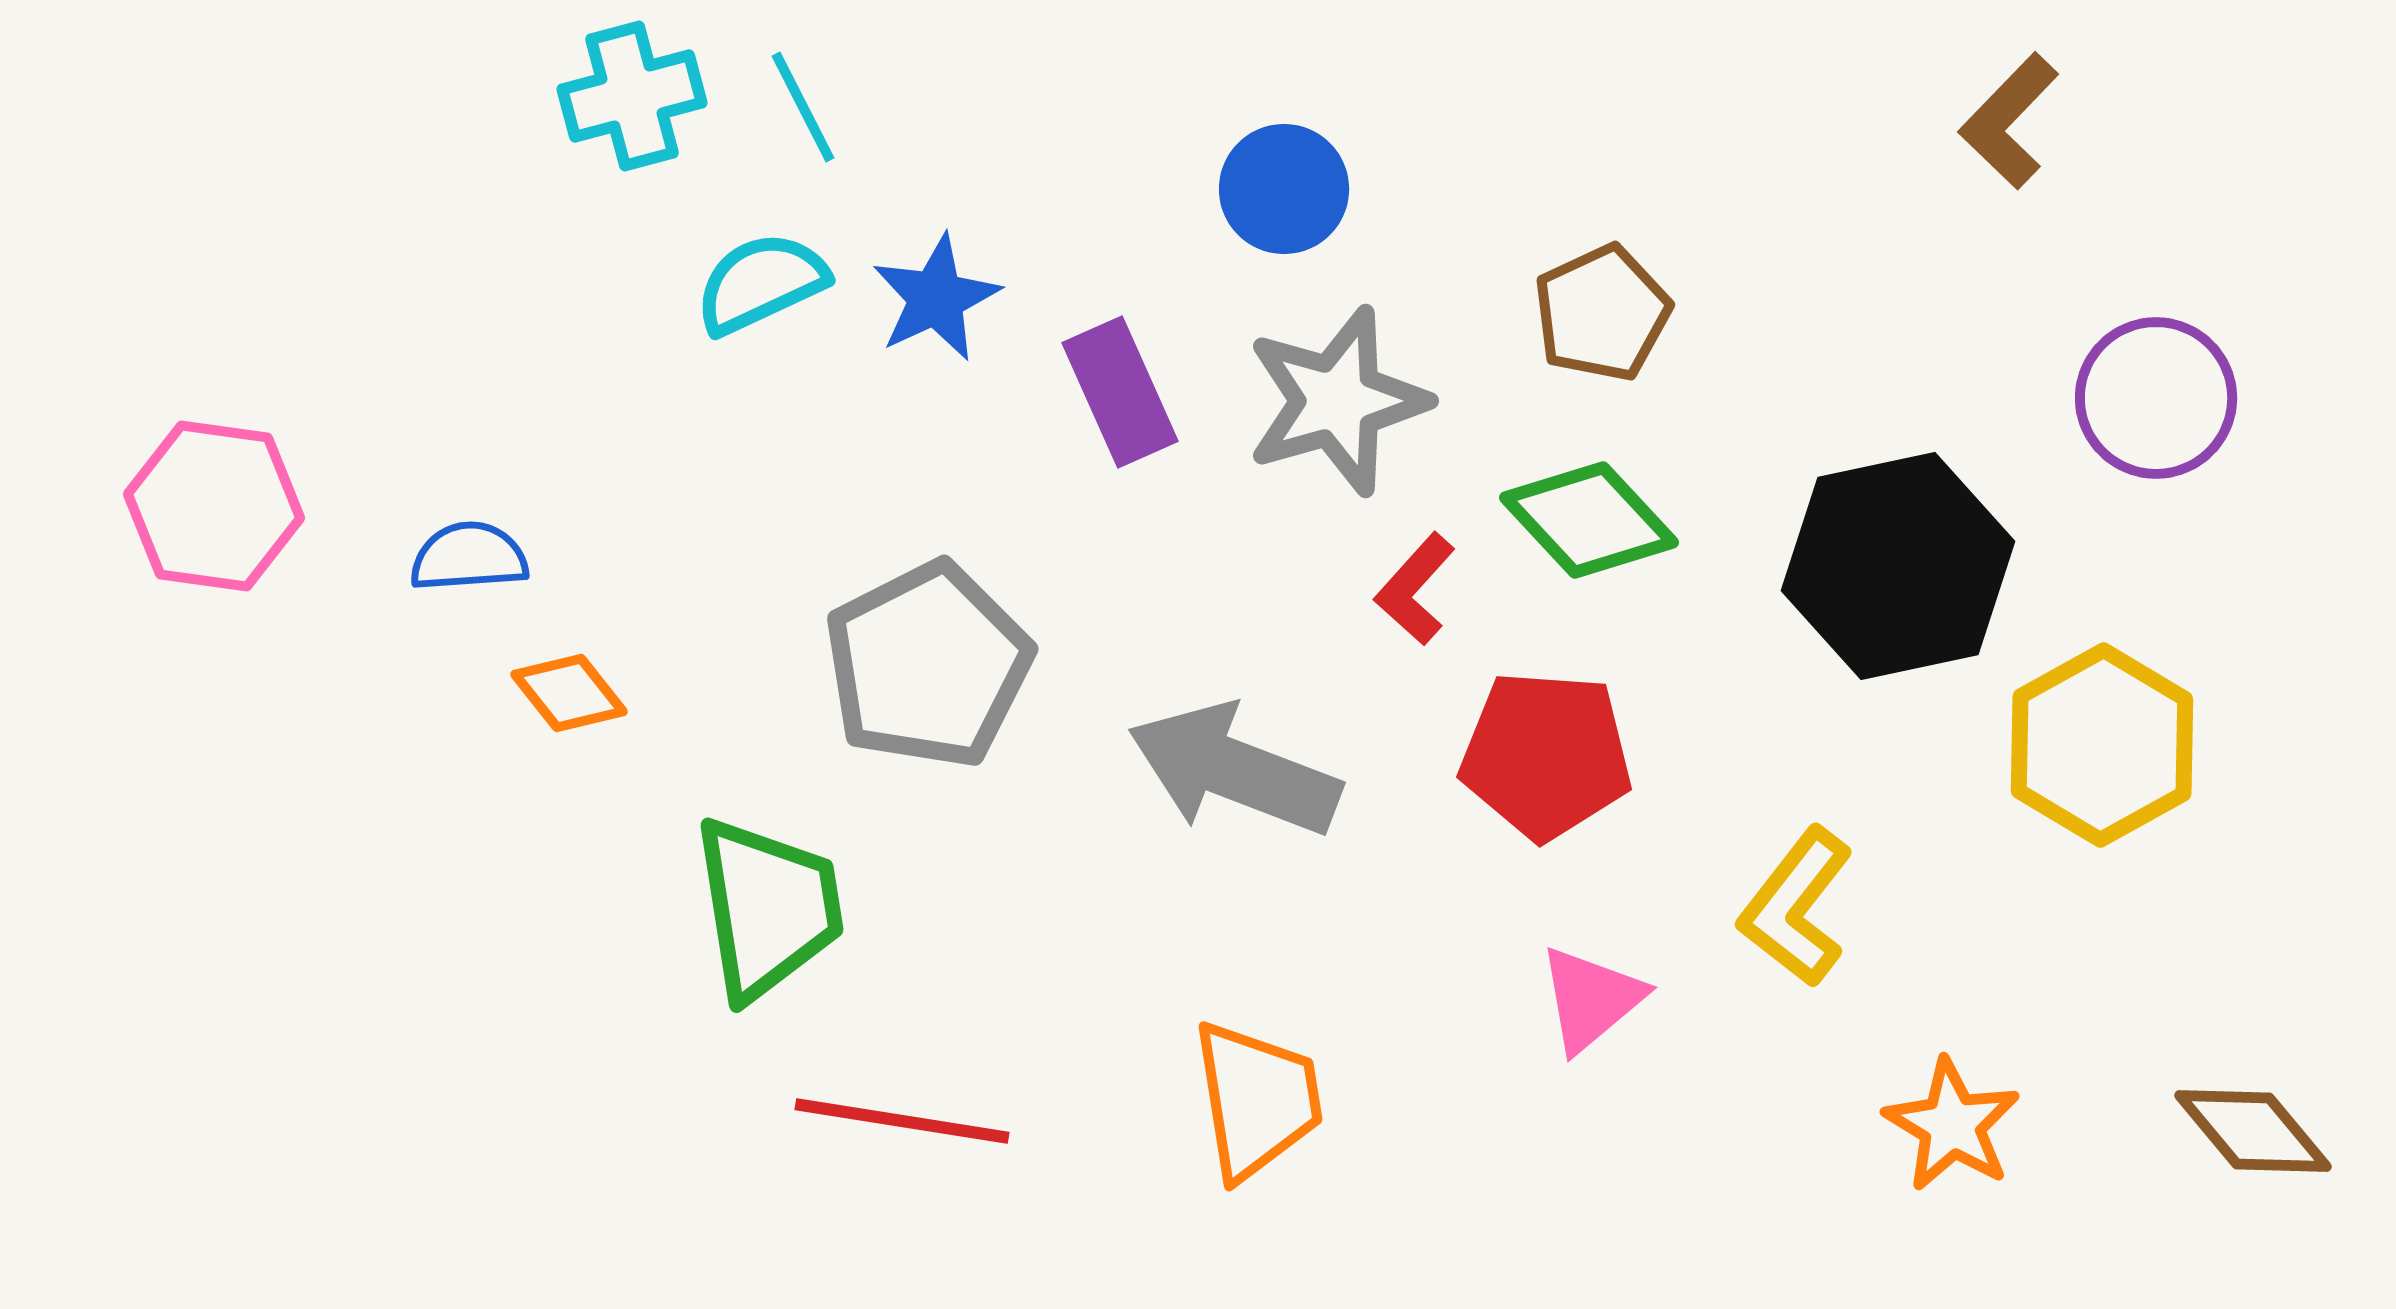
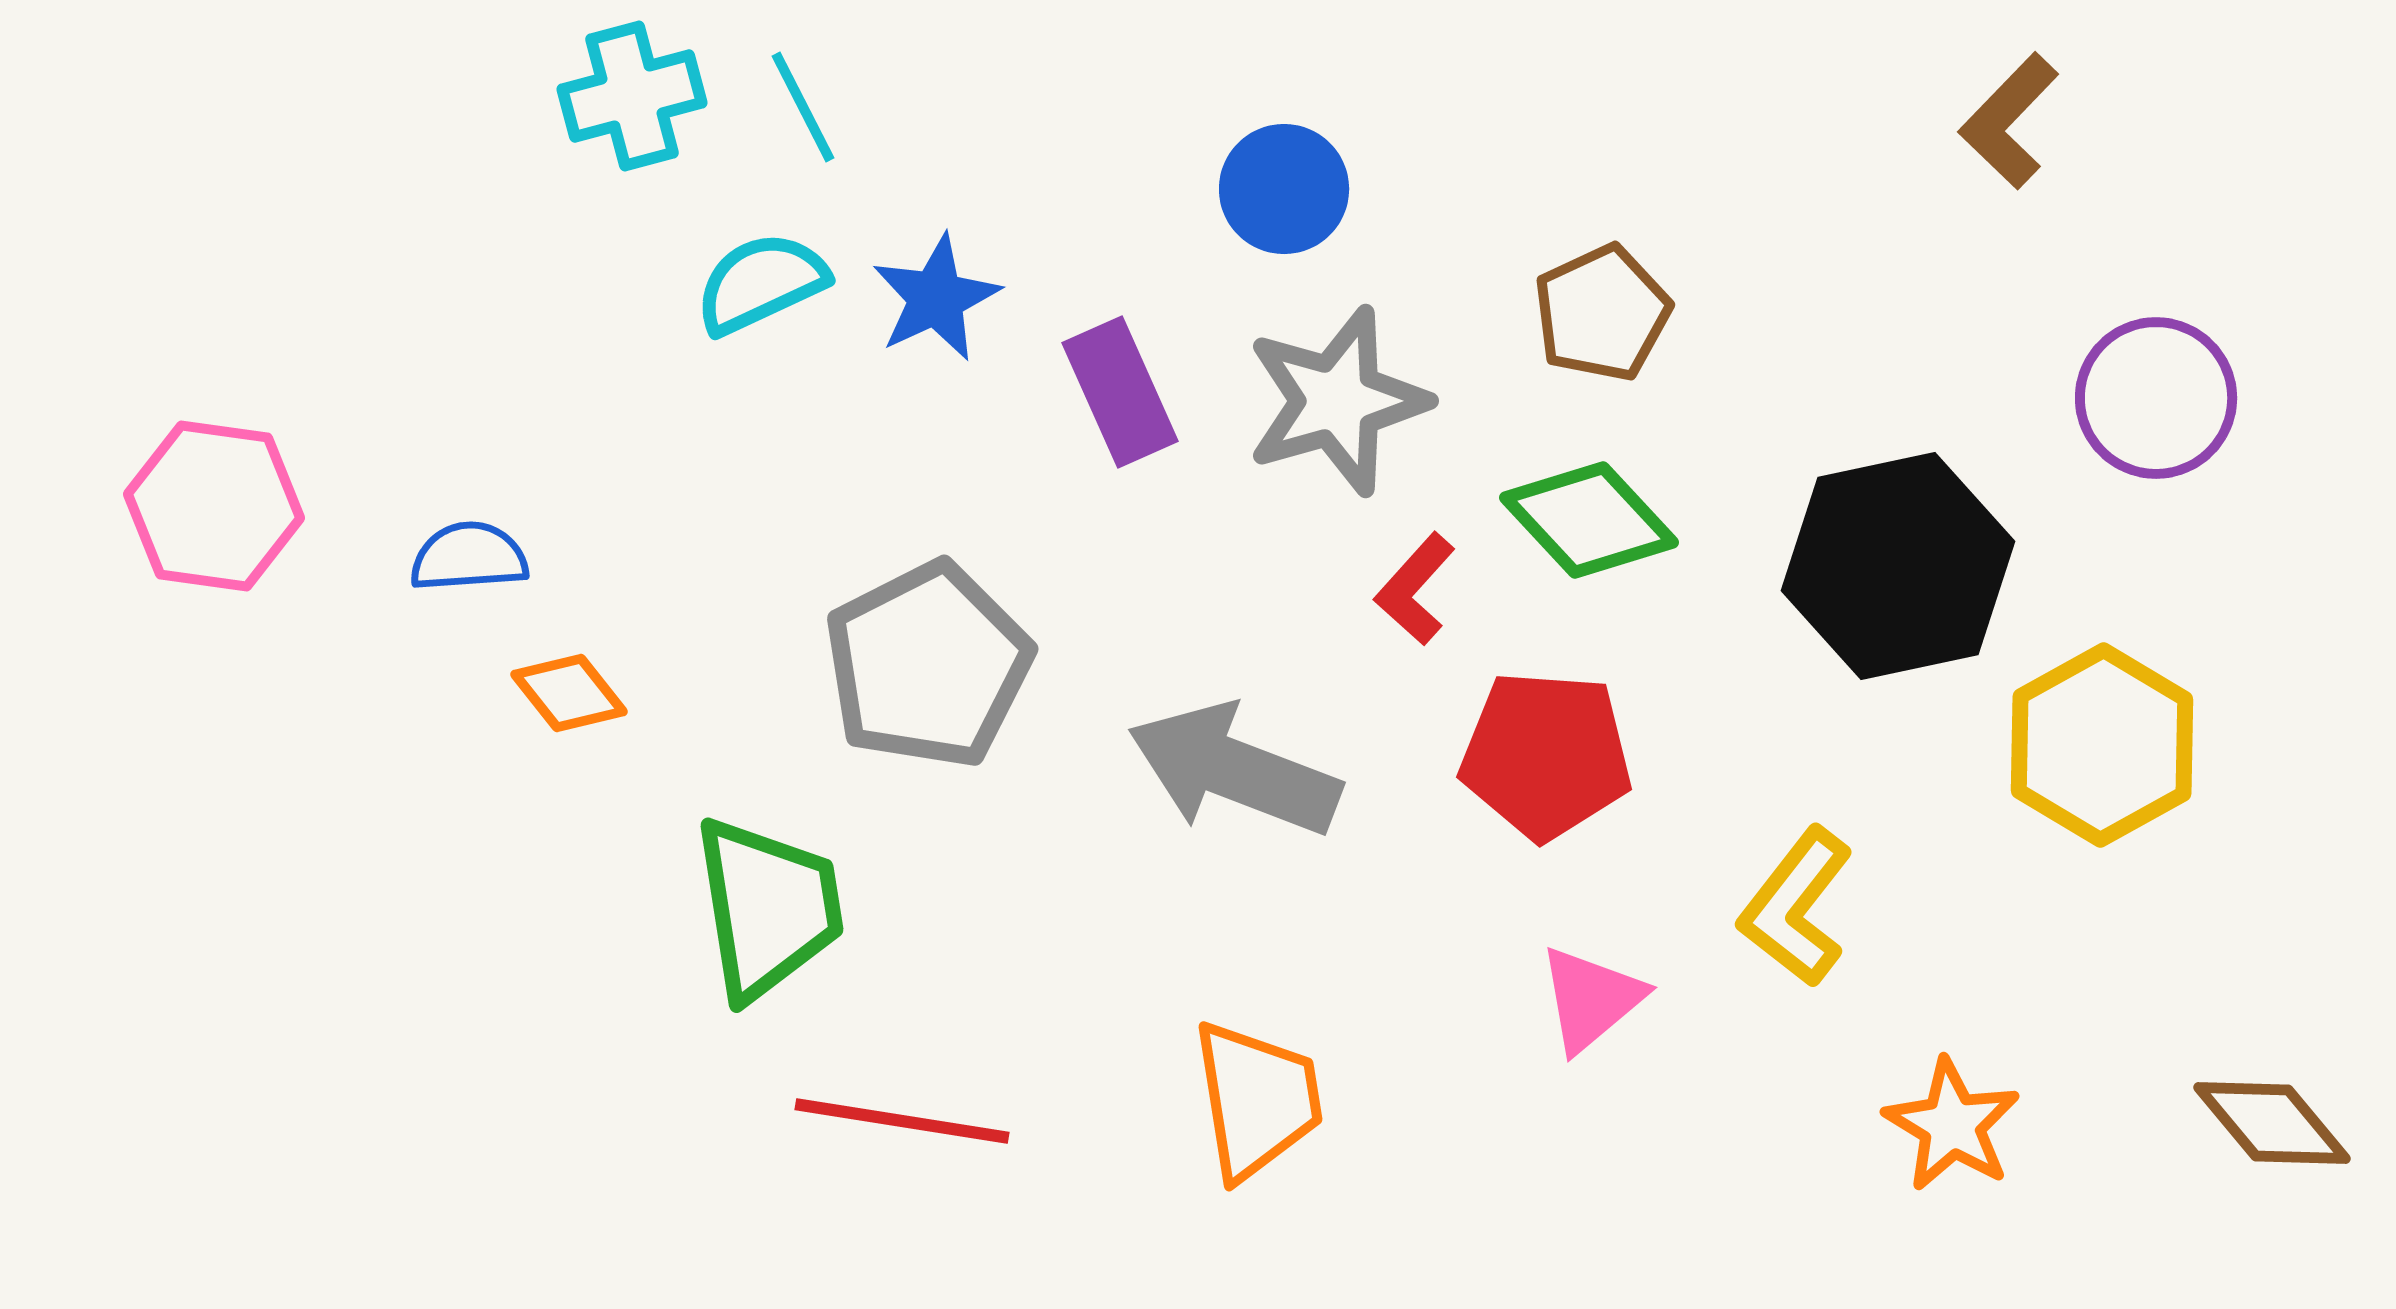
brown diamond: moved 19 px right, 8 px up
